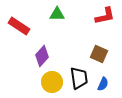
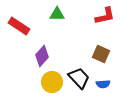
brown square: moved 2 px right
black trapezoid: rotated 35 degrees counterclockwise
blue semicircle: rotated 64 degrees clockwise
